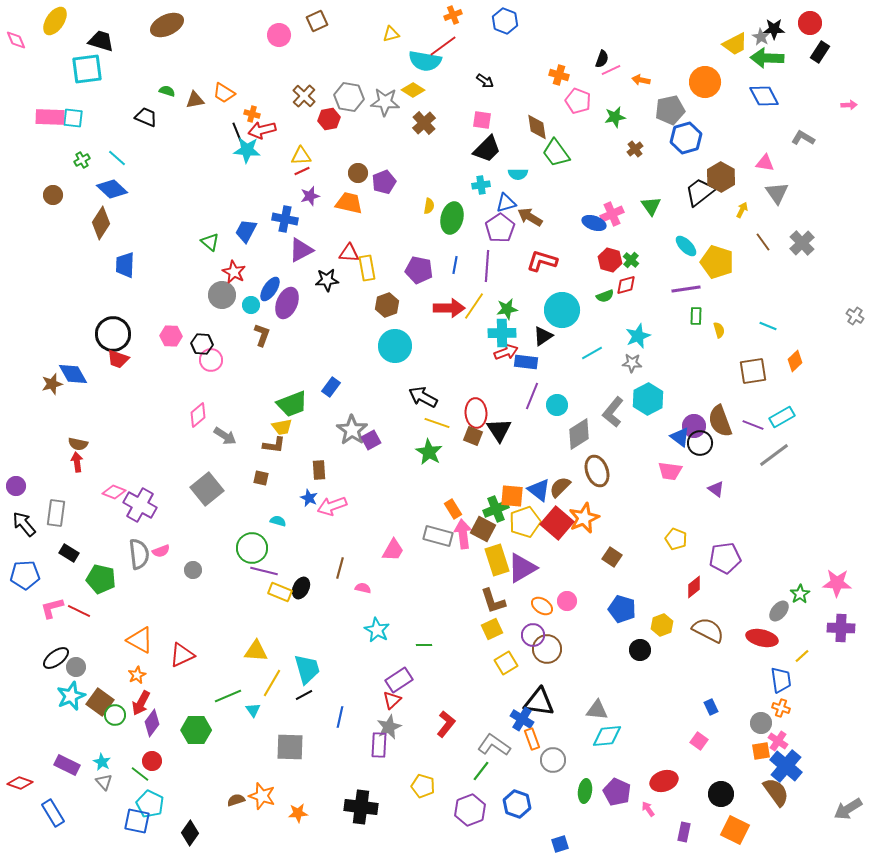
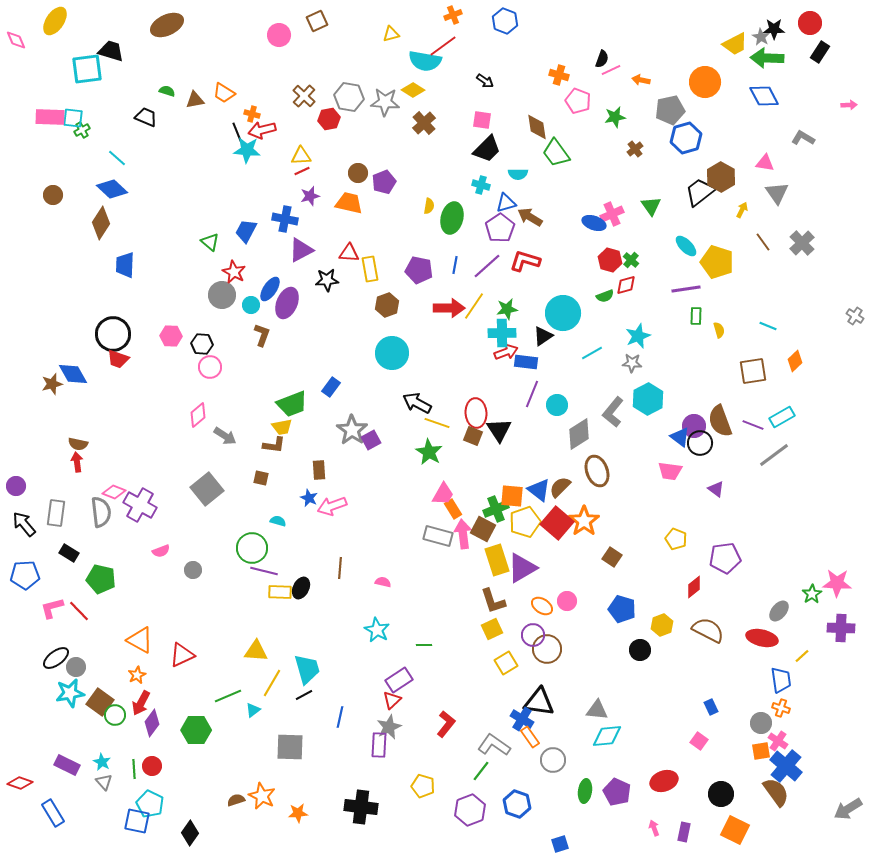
black trapezoid at (101, 41): moved 10 px right, 10 px down
green cross at (82, 160): moved 30 px up
cyan cross at (481, 185): rotated 24 degrees clockwise
red L-shape at (542, 261): moved 17 px left
purple line at (487, 266): rotated 44 degrees clockwise
yellow rectangle at (367, 268): moved 3 px right, 1 px down
cyan circle at (562, 310): moved 1 px right, 3 px down
cyan circle at (395, 346): moved 3 px left, 7 px down
pink circle at (211, 360): moved 1 px left, 7 px down
purple line at (532, 396): moved 2 px up
black arrow at (423, 397): moved 6 px left, 6 px down
orange star at (584, 518): moved 3 px down; rotated 12 degrees counterclockwise
pink trapezoid at (393, 550): moved 50 px right, 56 px up
gray semicircle at (139, 554): moved 38 px left, 42 px up
brown line at (340, 568): rotated 10 degrees counterclockwise
pink semicircle at (363, 588): moved 20 px right, 6 px up
yellow rectangle at (280, 592): rotated 20 degrees counterclockwise
green star at (800, 594): moved 12 px right
red line at (79, 611): rotated 20 degrees clockwise
cyan star at (71, 696): moved 1 px left, 3 px up; rotated 12 degrees clockwise
cyan triangle at (253, 710): rotated 28 degrees clockwise
orange rectangle at (532, 739): moved 2 px left, 2 px up; rotated 15 degrees counterclockwise
red circle at (152, 761): moved 5 px down
green line at (140, 774): moved 6 px left, 5 px up; rotated 48 degrees clockwise
orange star at (262, 796): rotated 8 degrees clockwise
pink arrow at (648, 809): moved 6 px right, 19 px down; rotated 14 degrees clockwise
